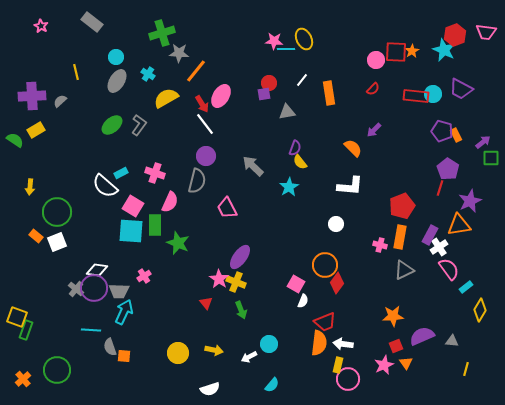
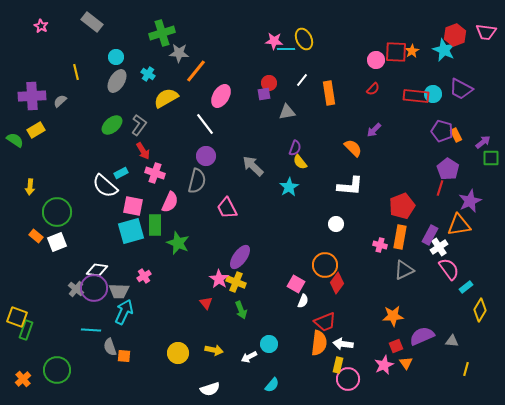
red arrow at (202, 104): moved 59 px left, 47 px down
pink square at (133, 206): rotated 20 degrees counterclockwise
cyan square at (131, 231): rotated 20 degrees counterclockwise
